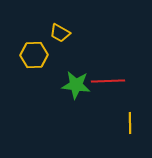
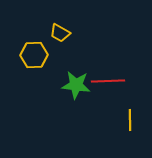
yellow line: moved 3 px up
